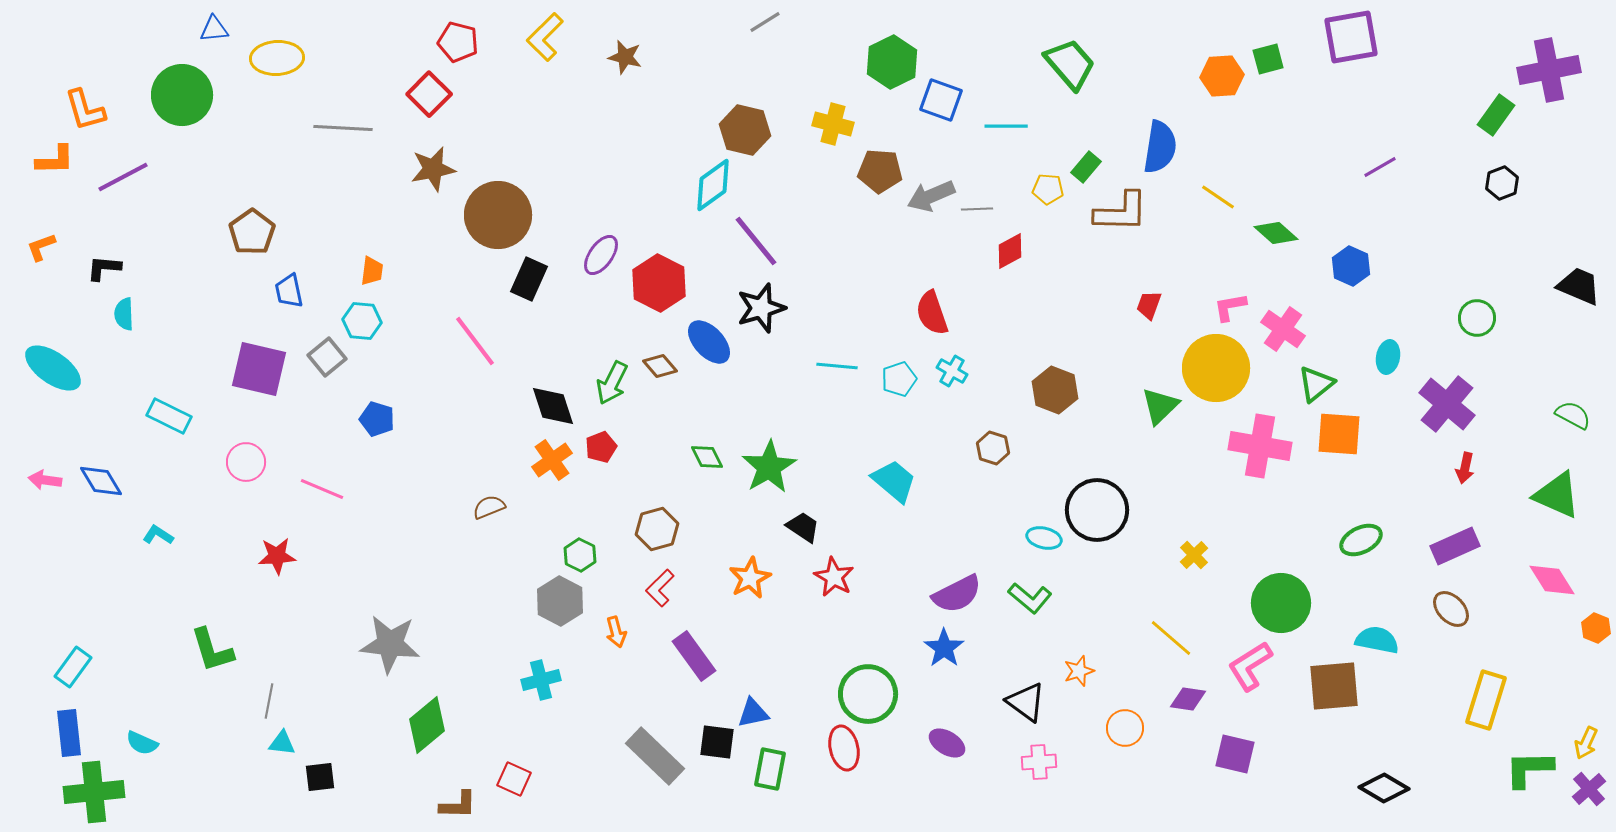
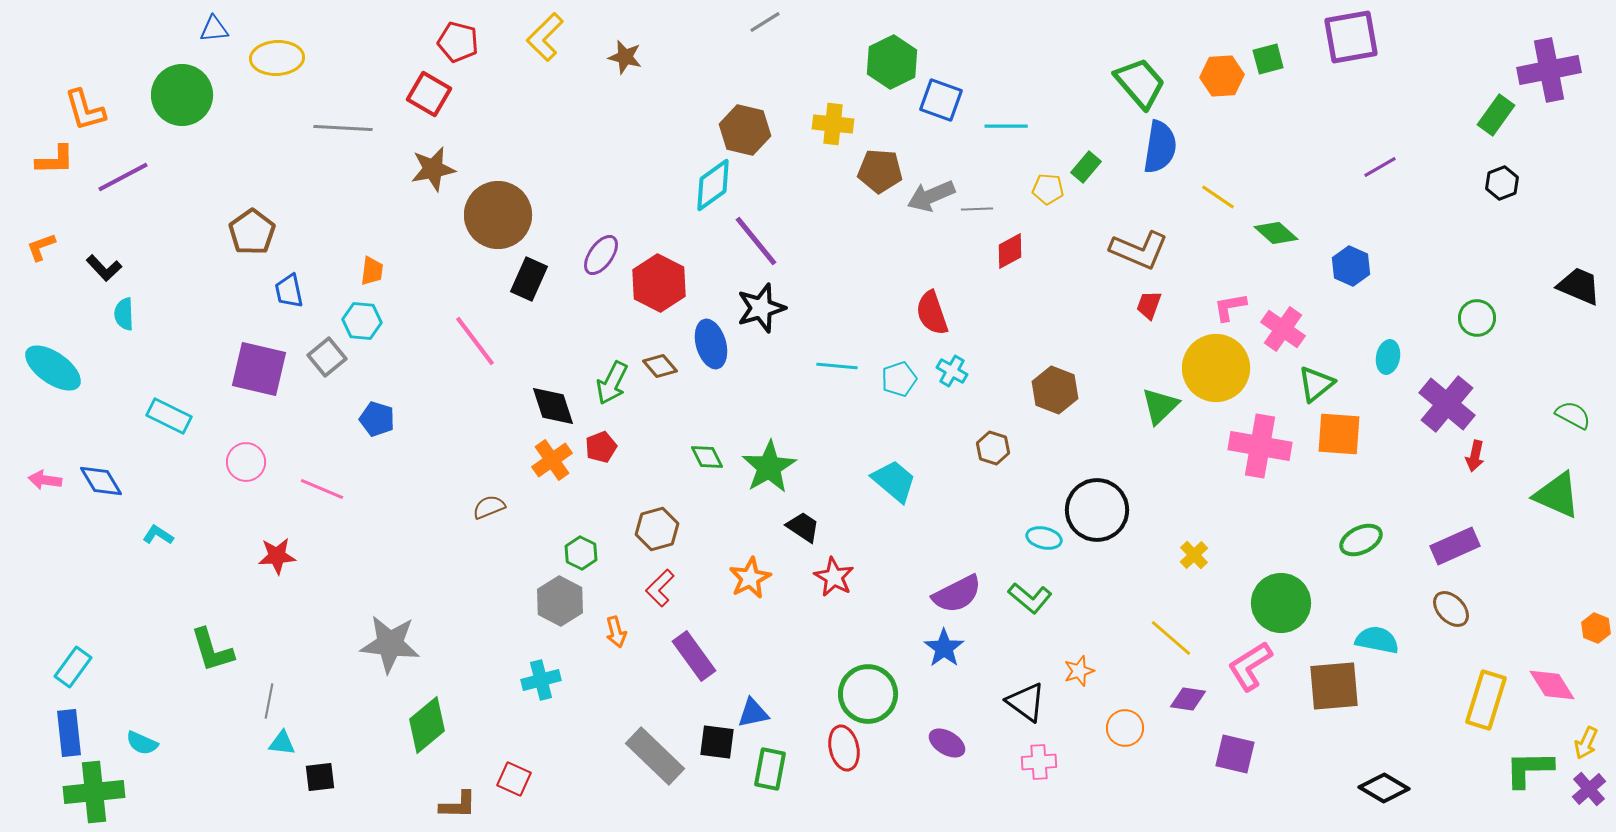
green trapezoid at (1070, 64): moved 70 px right, 19 px down
red square at (429, 94): rotated 15 degrees counterclockwise
yellow cross at (833, 124): rotated 9 degrees counterclockwise
brown L-shape at (1121, 212): moved 18 px right, 38 px down; rotated 22 degrees clockwise
black L-shape at (104, 268): rotated 138 degrees counterclockwise
blue ellipse at (709, 342): moved 2 px right, 2 px down; rotated 27 degrees clockwise
red arrow at (1465, 468): moved 10 px right, 12 px up
green hexagon at (580, 555): moved 1 px right, 2 px up
pink diamond at (1552, 580): moved 105 px down
